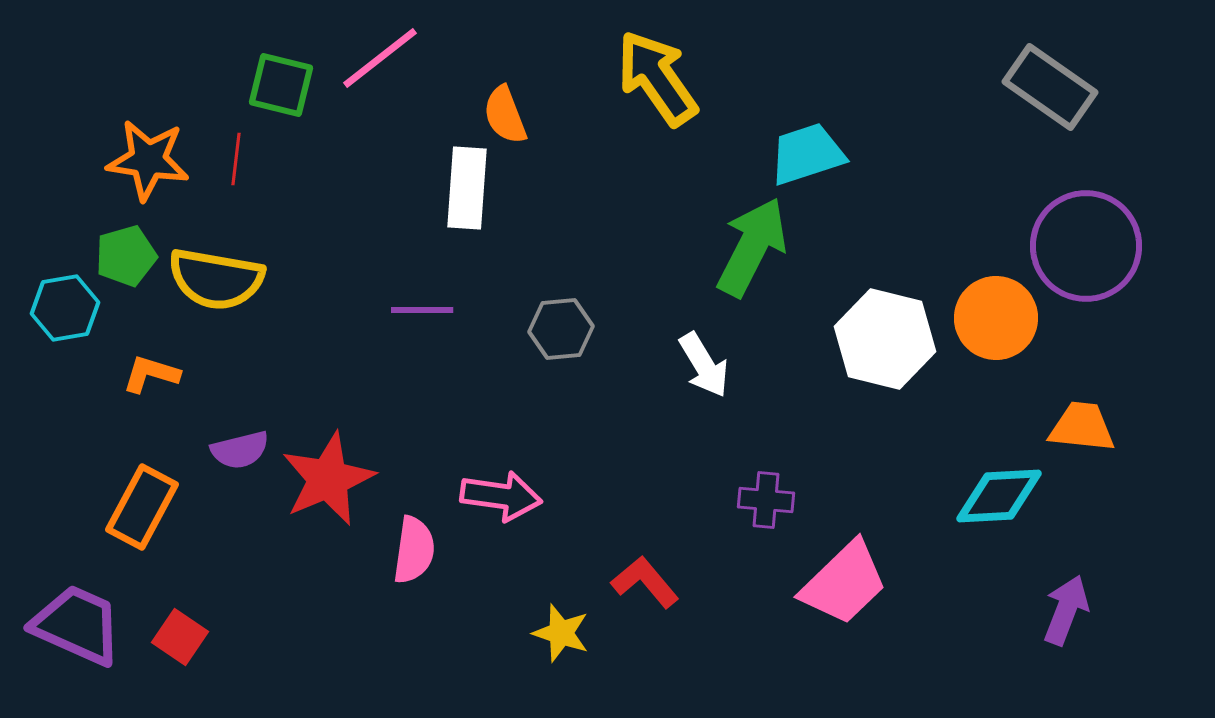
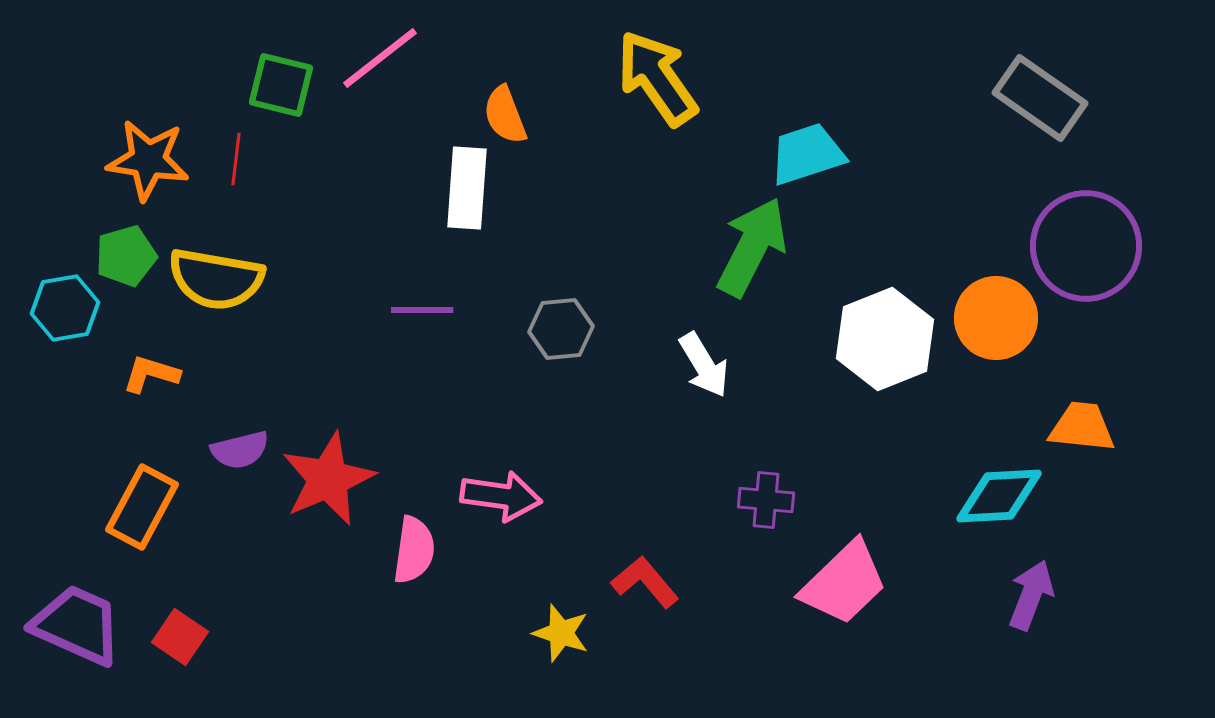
gray rectangle: moved 10 px left, 11 px down
white hexagon: rotated 24 degrees clockwise
purple arrow: moved 35 px left, 15 px up
